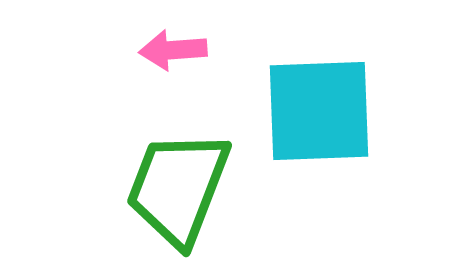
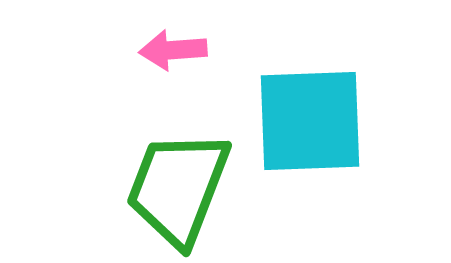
cyan square: moved 9 px left, 10 px down
